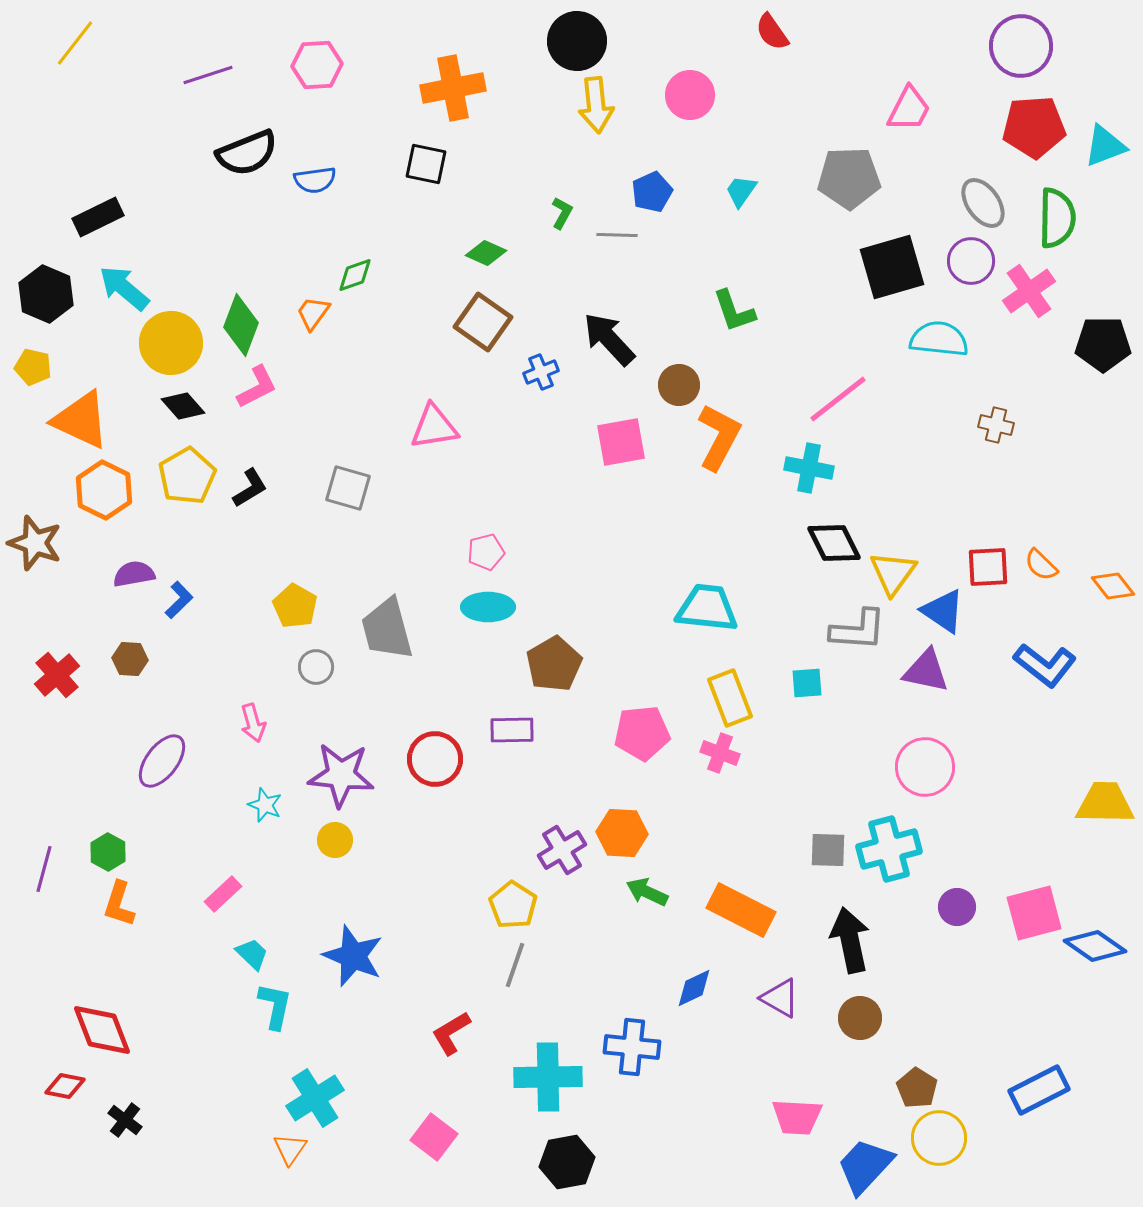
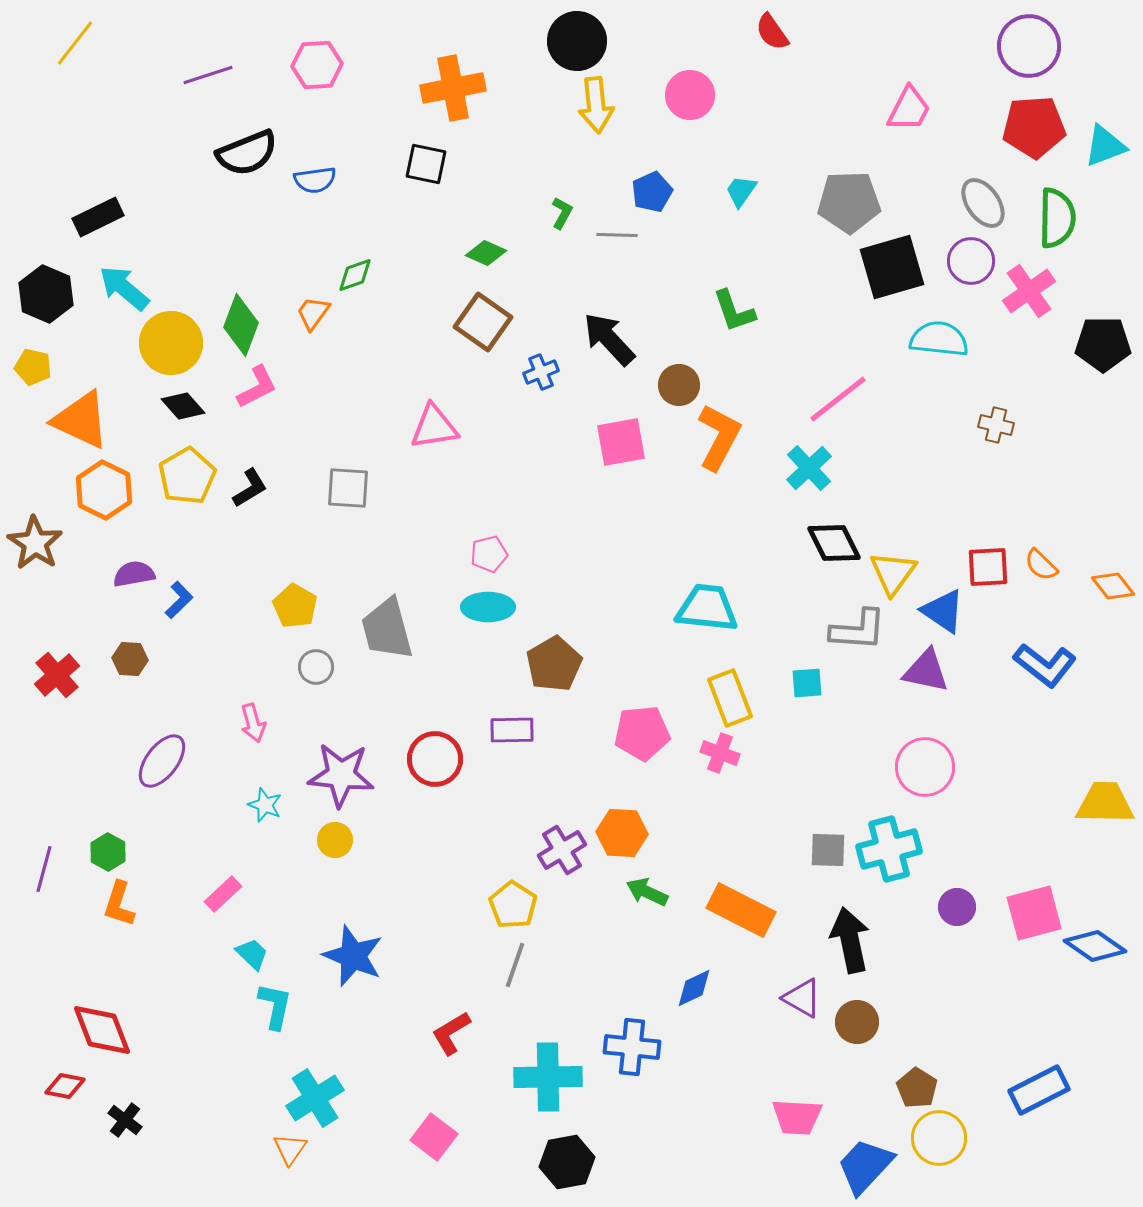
purple circle at (1021, 46): moved 8 px right
gray pentagon at (849, 178): moved 24 px down
cyan cross at (809, 468): rotated 36 degrees clockwise
gray square at (348, 488): rotated 12 degrees counterclockwise
brown star at (35, 543): rotated 14 degrees clockwise
pink pentagon at (486, 552): moved 3 px right, 2 px down
purple triangle at (780, 998): moved 22 px right
brown circle at (860, 1018): moved 3 px left, 4 px down
